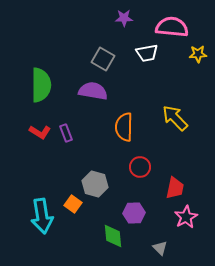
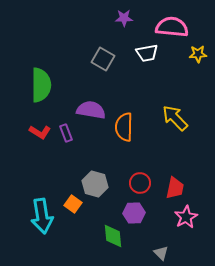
purple semicircle: moved 2 px left, 19 px down
red circle: moved 16 px down
gray triangle: moved 1 px right, 5 px down
